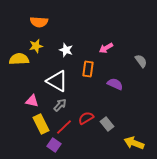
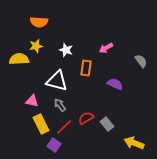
orange rectangle: moved 2 px left, 1 px up
white triangle: rotated 15 degrees counterclockwise
gray arrow: rotated 80 degrees counterclockwise
